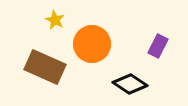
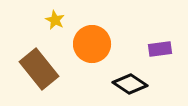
purple rectangle: moved 2 px right, 3 px down; rotated 55 degrees clockwise
brown rectangle: moved 6 px left, 2 px down; rotated 27 degrees clockwise
